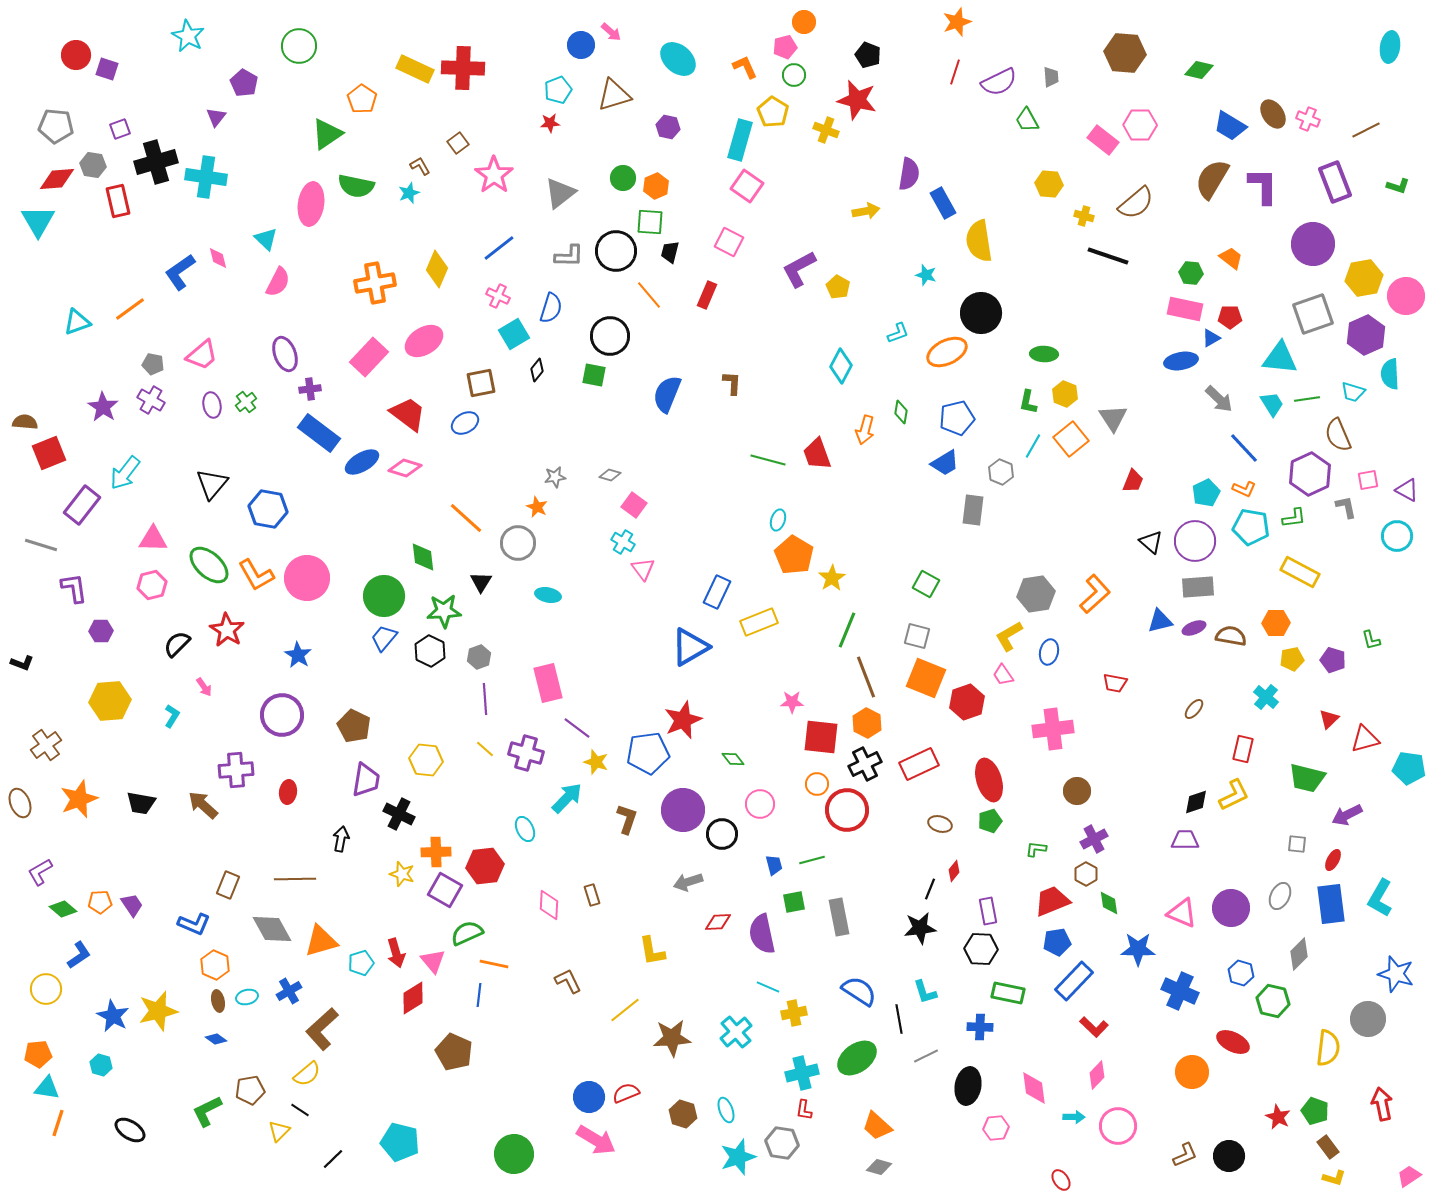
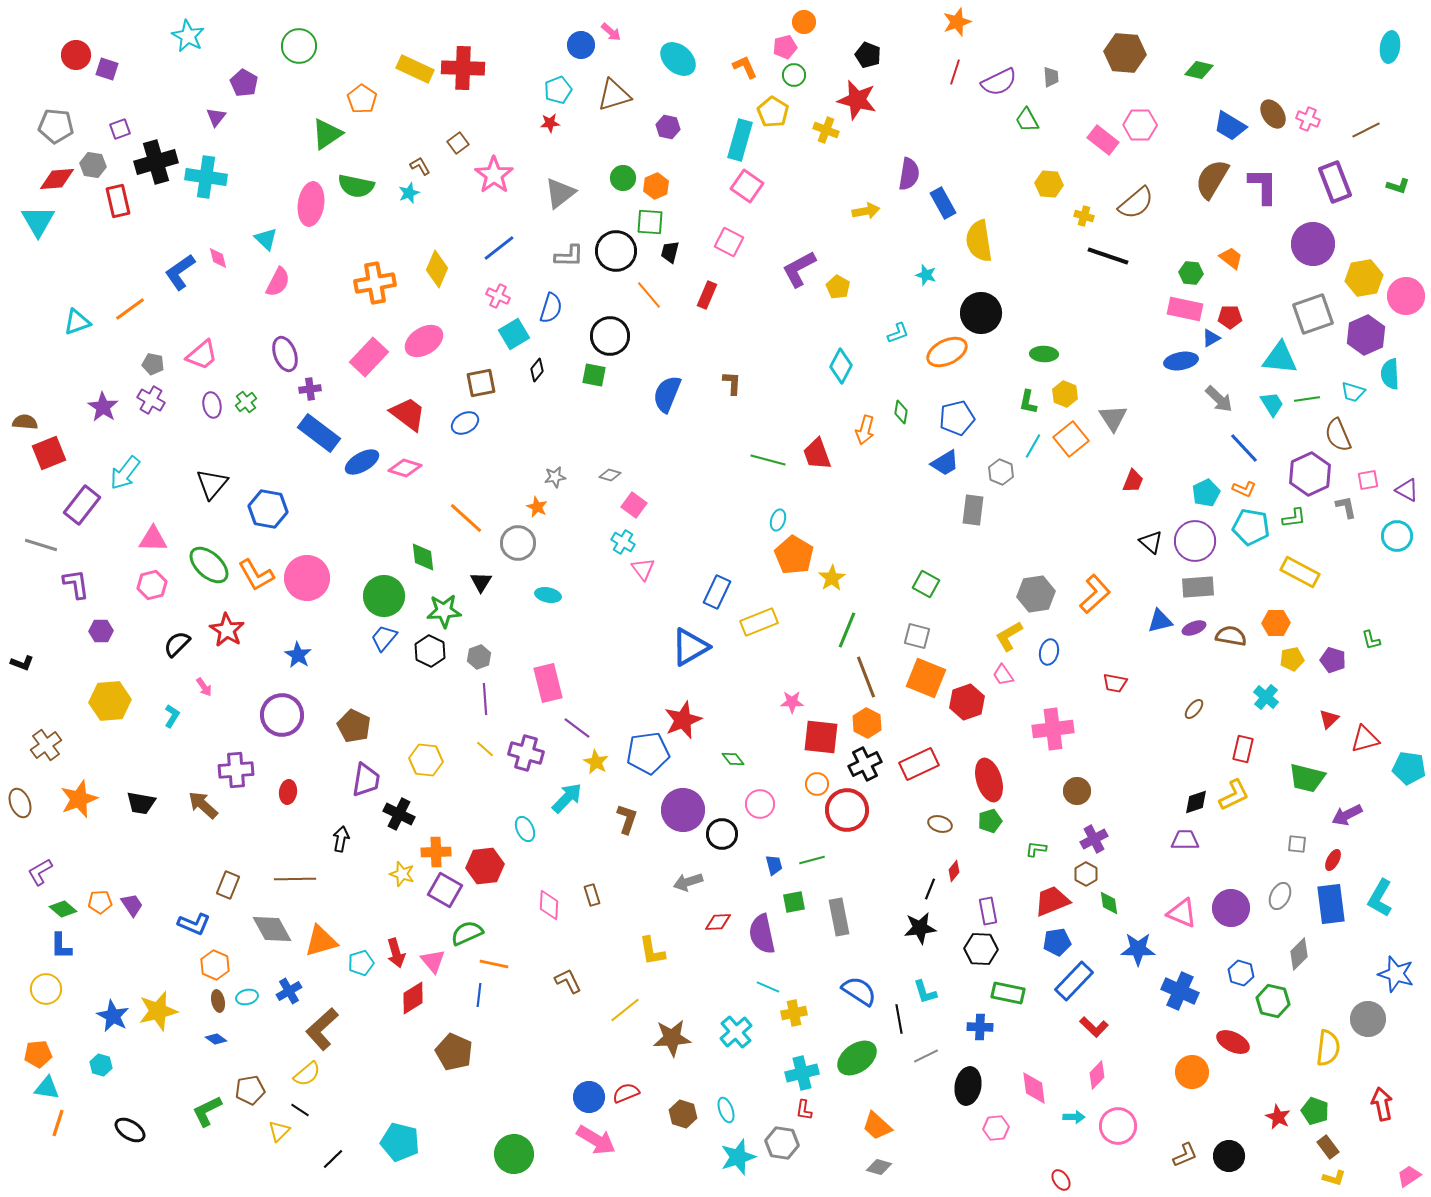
purple L-shape at (74, 588): moved 2 px right, 4 px up
yellow star at (596, 762): rotated 10 degrees clockwise
blue L-shape at (79, 955): moved 18 px left, 9 px up; rotated 124 degrees clockwise
